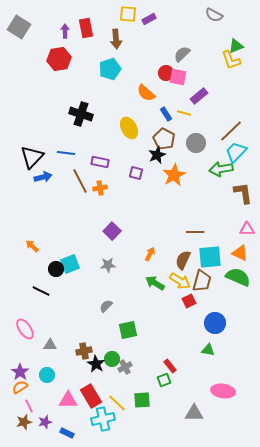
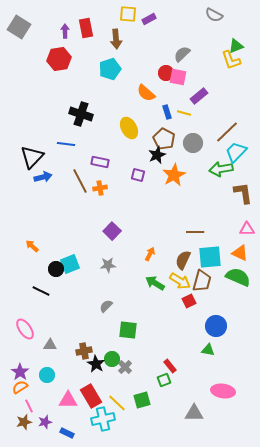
blue rectangle at (166, 114): moved 1 px right, 2 px up; rotated 16 degrees clockwise
brown line at (231, 131): moved 4 px left, 1 px down
gray circle at (196, 143): moved 3 px left
blue line at (66, 153): moved 9 px up
purple square at (136, 173): moved 2 px right, 2 px down
blue circle at (215, 323): moved 1 px right, 3 px down
green square at (128, 330): rotated 18 degrees clockwise
gray cross at (125, 367): rotated 16 degrees counterclockwise
green square at (142, 400): rotated 12 degrees counterclockwise
